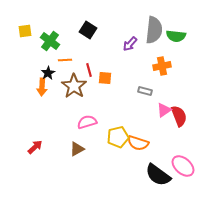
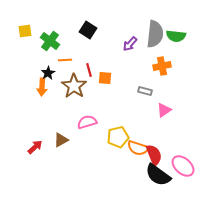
gray semicircle: moved 1 px right, 4 px down
red semicircle: moved 25 px left, 39 px down
orange semicircle: moved 5 px down
brown triangle: moved 16 px left, 9 px up
